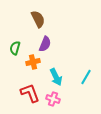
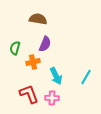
brown semicircle: rotated 54 degrees counterclockwise
cyan arrow: moved 1 px up
red L-shape: moved 1 px left, 1 px down
pink cross: moved 1 px left, 1 px up; rotated 16 degrees counterclockwise
